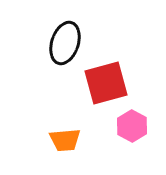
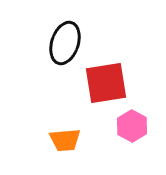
red square: rotated 6 degrees clockwise
